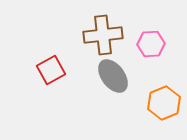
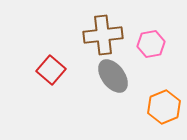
pink hexagon: rotated 8 degrees counterclockwise
red square: rotated 20 degrees counterclockwise
orange hexagon: moved 4 px down
